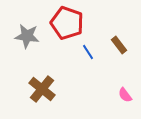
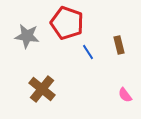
brown rectangle: rotated 24 degrees clockwise
